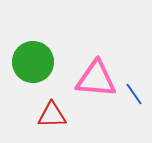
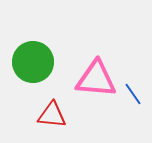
blue line: moved 1 px left
red triangle: rotated 8 degrees clockwise
